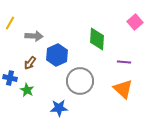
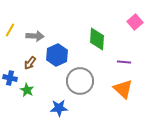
yellow line: moved 7 px down
gray arrow: moved 1 px right
